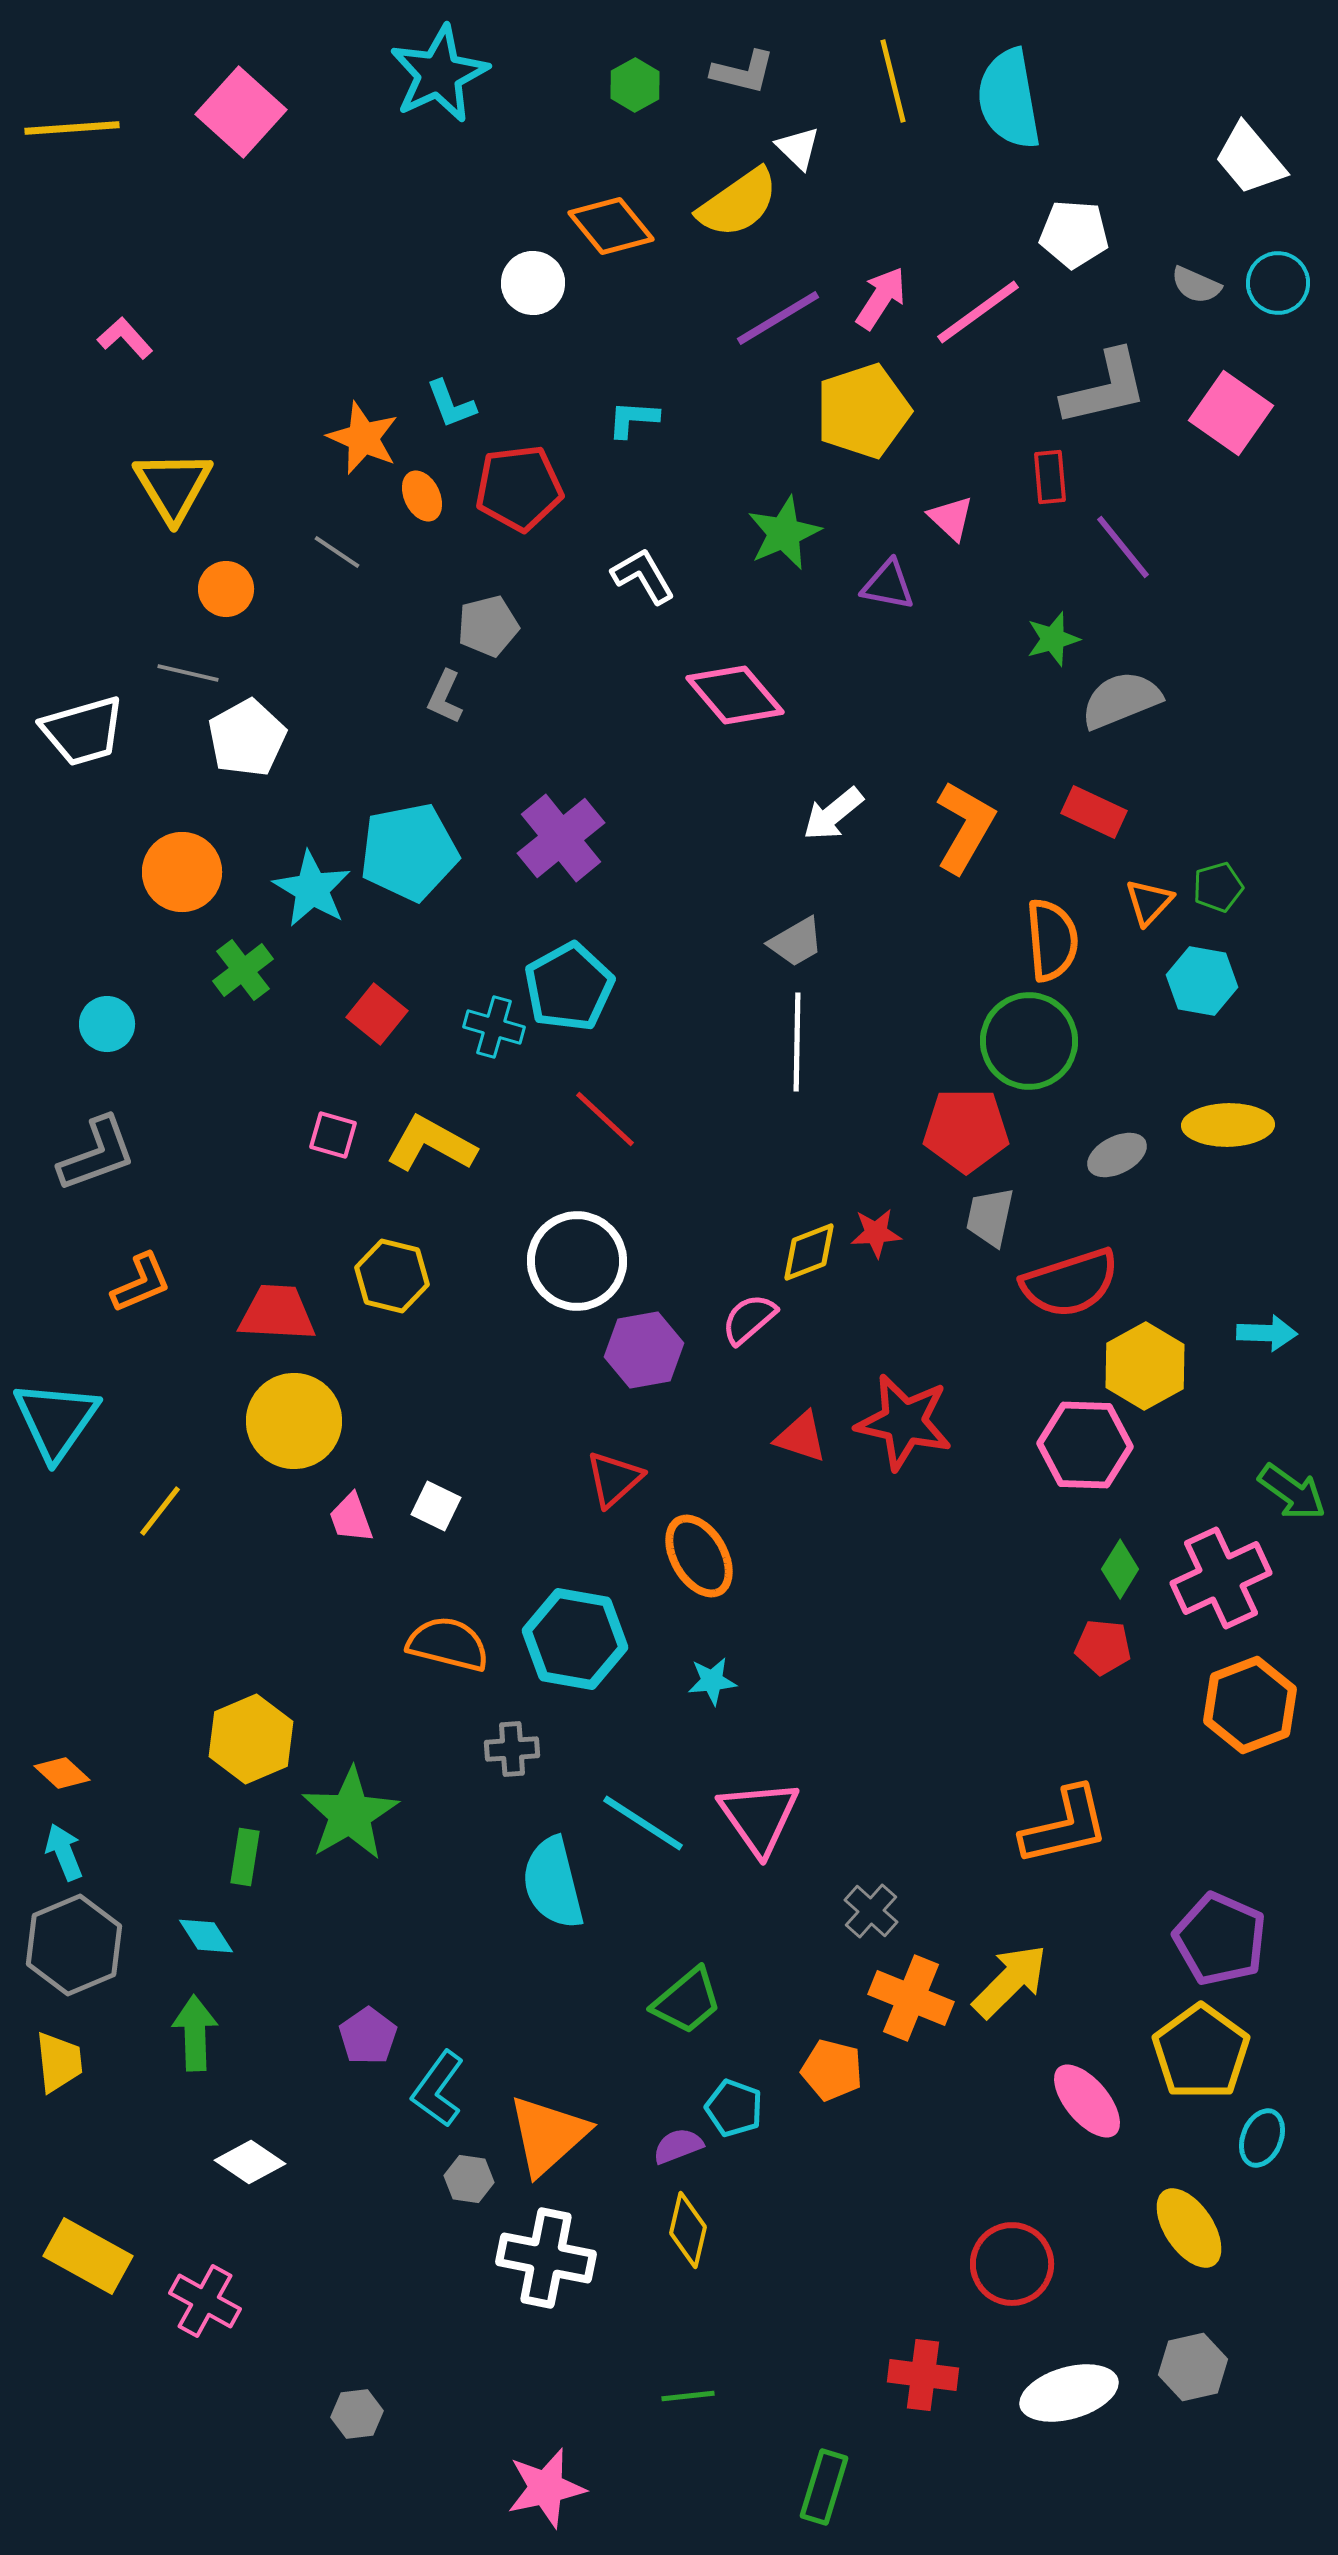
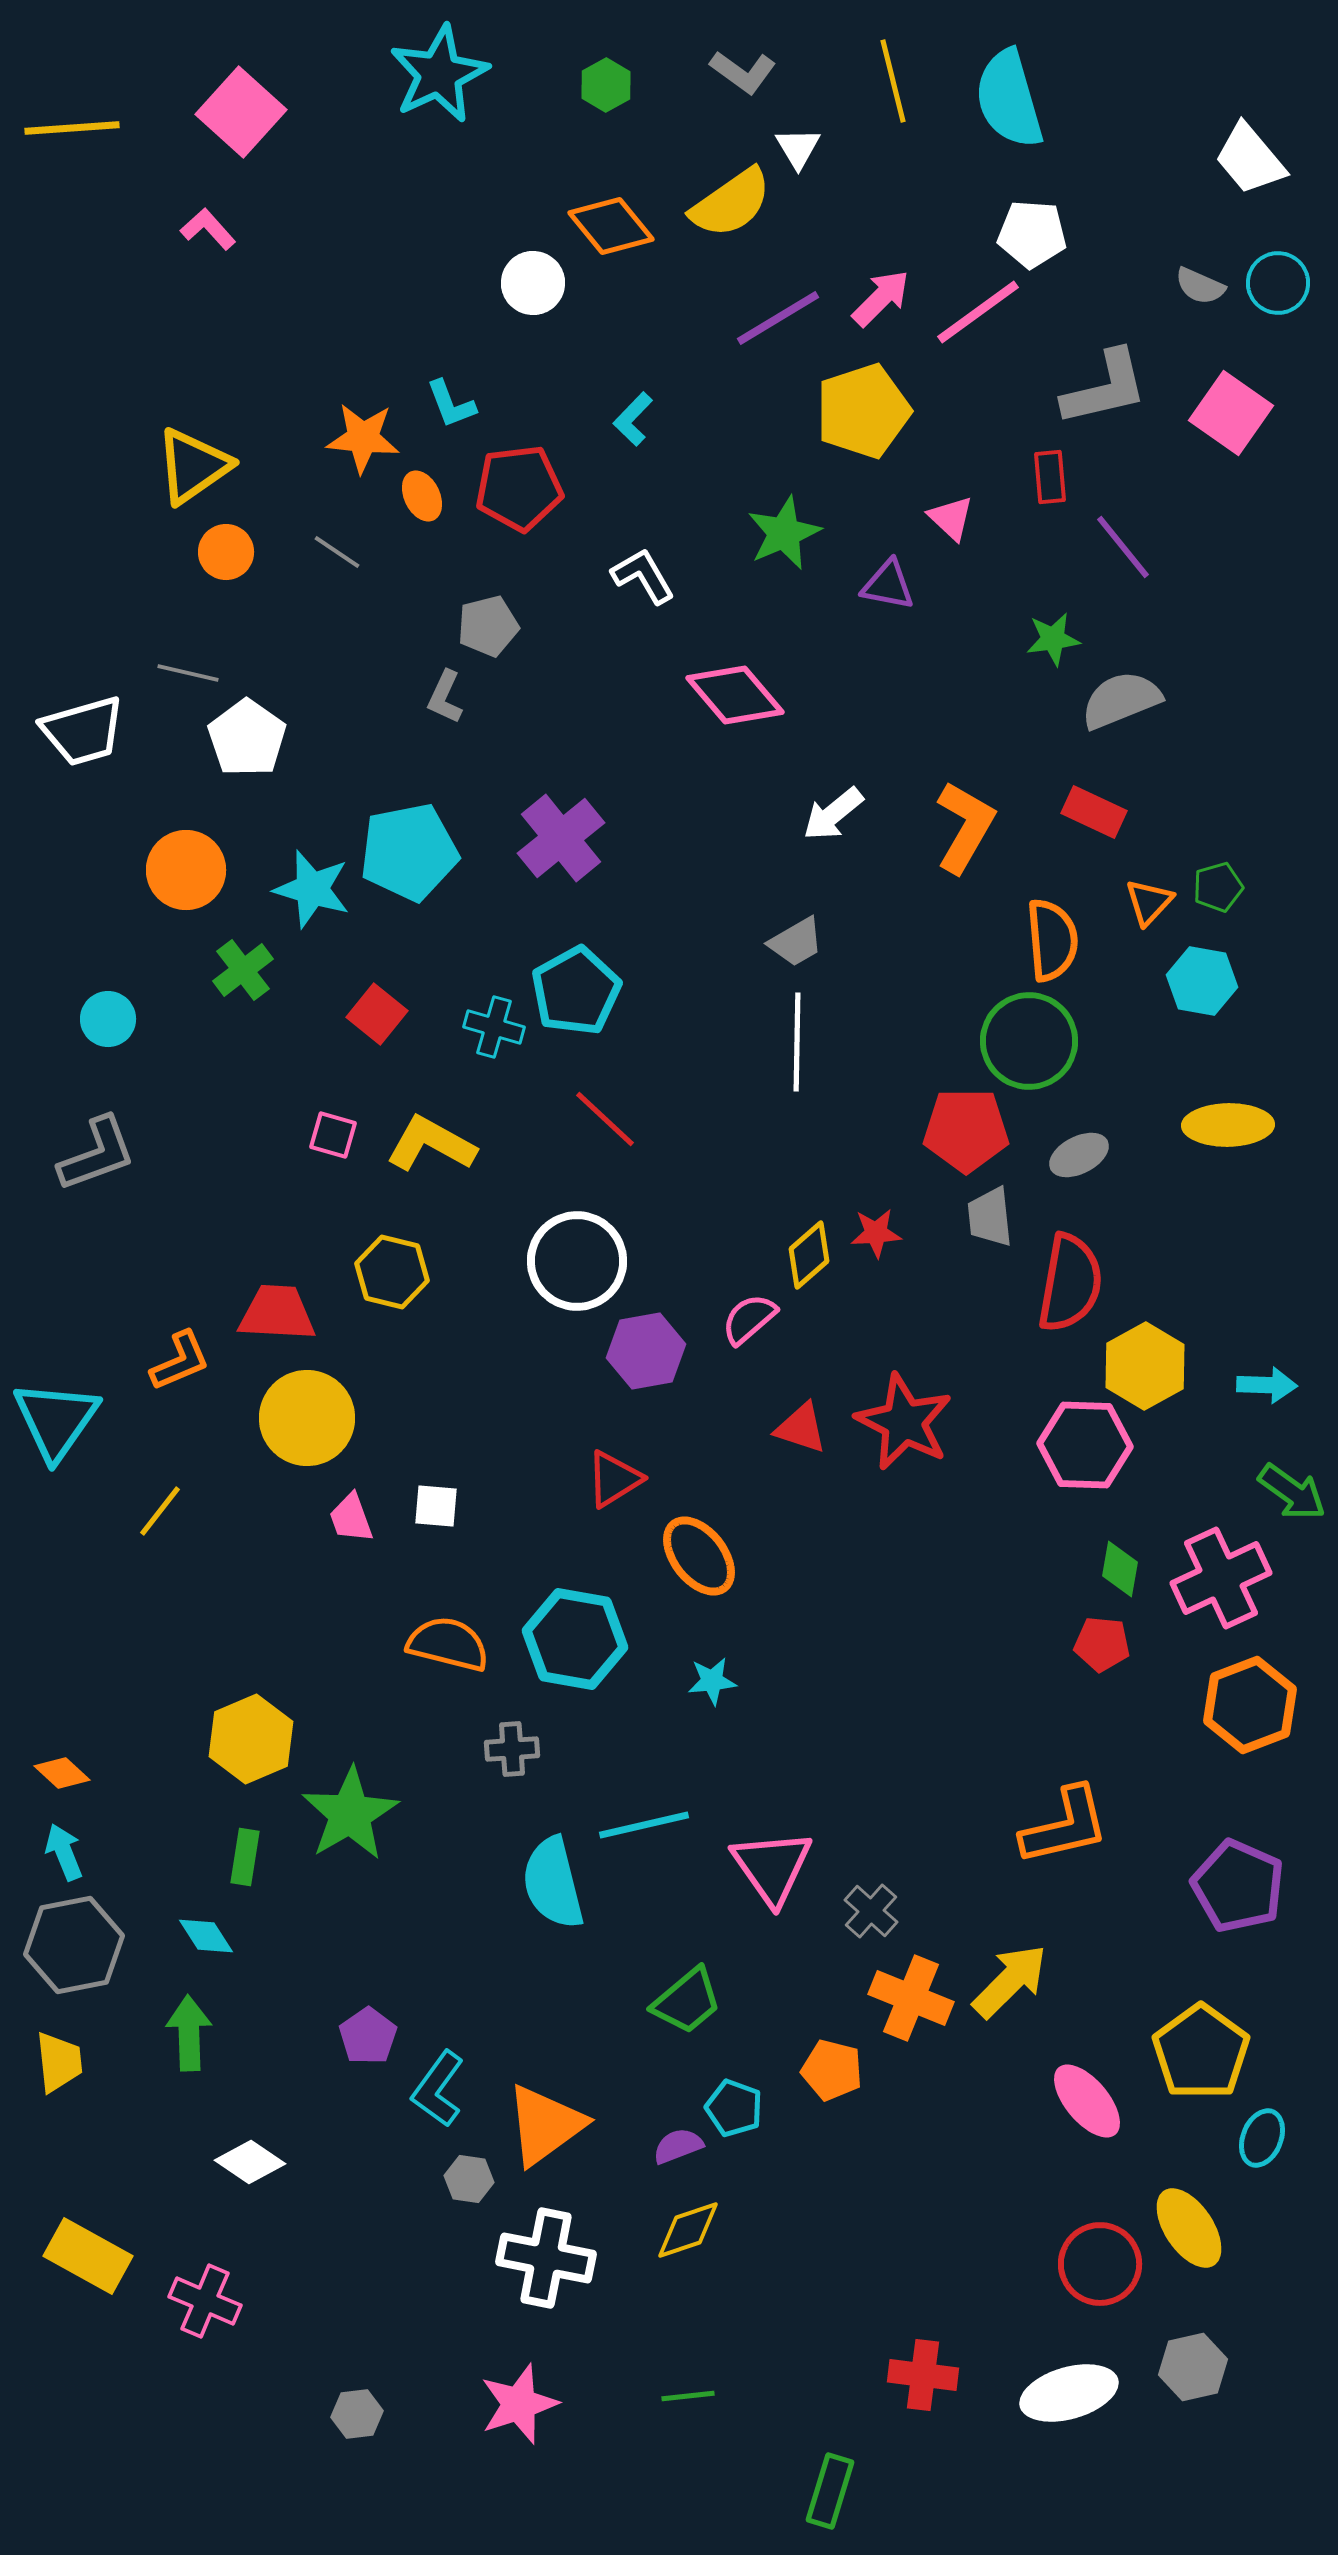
gray L-shape at (743, 72): rotated 22 degrees clockwise
green hexagon at (635, 85): moved 29 px left
cyan semicircle at (1009, 99): rotated 6 degrees counterclockwise
white triangle at (798, 148): rotated 15 degrees clockwise
yellow semicircle at (738, 203): moved 7 px left
white pentagon at (1074, 234): moved 42 px left
gray semicircle at (1196, 285): moved 4 px right, 1 px down
pink arrow at (881, 298): rotated 12 degrees clockwise
pink L-shape at (125, 338): moved 83 px right, 109 px up
cyan L-shape at (633, 419): rotated 50 degrees counterclockwise
orange star at (363, 438): rotated 18 degrees counterclockwise
yellow triangle at (173, 486): moved 20 px right, 20 px up; rotated 26 degrees clockwise
orange circle at (226, 589): moved 37 px up
green star at (1053, 639): rotated 8 degrees clockwise
white pentagon at (247, 738): rotated 8 degrees counterclockwise
orange circle at (182, 872): moved 4 px right, 2 px up
cyan star at (312, 889): rotated 14 degrees counterclockwise
cyan pentagon at (569, 987): moved 7 px right, 4 px down
cyan circle at (107, 1024): moved 1 px right, 5 px up
gray ellipse at (1117, 1155): moved 38 px left
gray trapezoid at (990, 1217): rotated 18 degrees counterclockwise
yellow diamond at (809, 1252): moved 3 px down; rotated 20 degrees counterclockwise
yellow hexagon at (392, 1276): moved 4 px up
orange L-shape at (141, 1283): moved 39 px right, 78 px down
red semicircle at (1070, 1283): rotated 62 degrees counterclockwise
cyan arrow at (1267, 1333): moved 52 px down
purple hexagon at (644, 1350): moved 2 px right, 1 px down
yellow circle at (294, 1421): moved 13 px right, 3 px up
red star at (904, 1422): rotated 14 degrees clockwise
red triangle at (801, 1437): moved 9 px up
red triangle at (614, 1479): rotated 10 degrees clockwise
white square at (436, 1506): rotated 21 degrees counterclockwise
orange ellipse at (699, 1556): rotated 8 degrees counterclockwise
green diamond at (1120, 1569): rotated 22 degrees counterclockwise
red pentagon at (1103, 1647): moved 1 px left, 3 px up
pink triangle at (759, 1817): moved 13 px right, 50 px down
cyan line at (643, 1823): moved 1 px right, 2 px down; rotated 46 degrees counterclockwise
purple pentagon at (1220, 1939): moved 18 px right, 53 px up
gray hexagon at (74, 1945): rotated 12 degrees clockwise
green arrow at (195, 2033): moved 6 px left
orange triangle at (548, 2135): moved 3 px left, 10 px up; rotated 6 degrees clockwise
yellow diamond at (688, 2230): rotated 58 degrees clockwise
red circle at (1012, 2264): moved 88 px right
pink cross at (205, 2301): rotated 6 degrees counterclockwise
green rectangle at (824, 2487): moved 6 px right, 4 px down
pink star at (546, 2488): moved 27 px left, 84 px up; rotated 6 degrees counterclockwise
